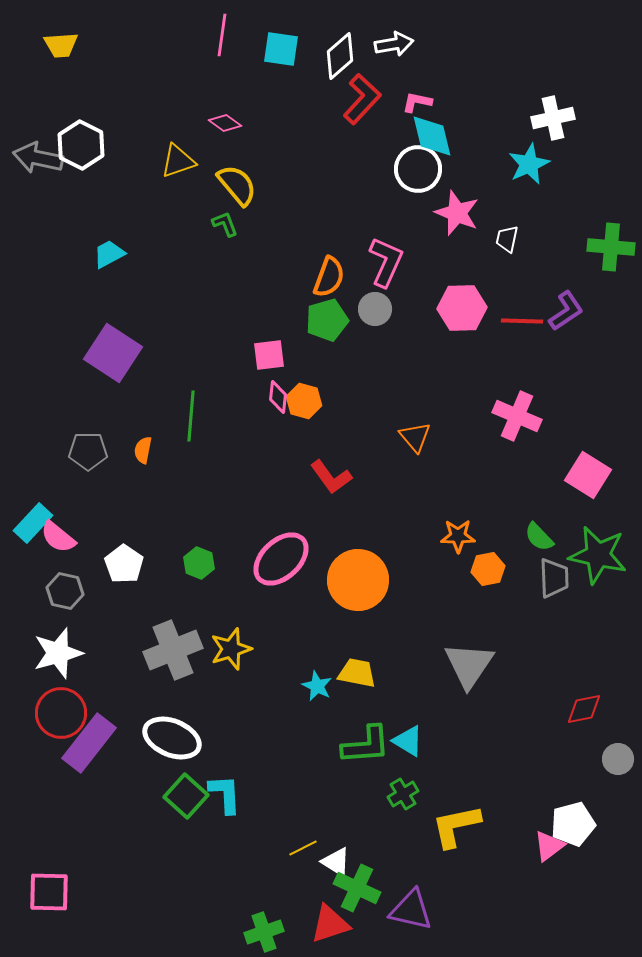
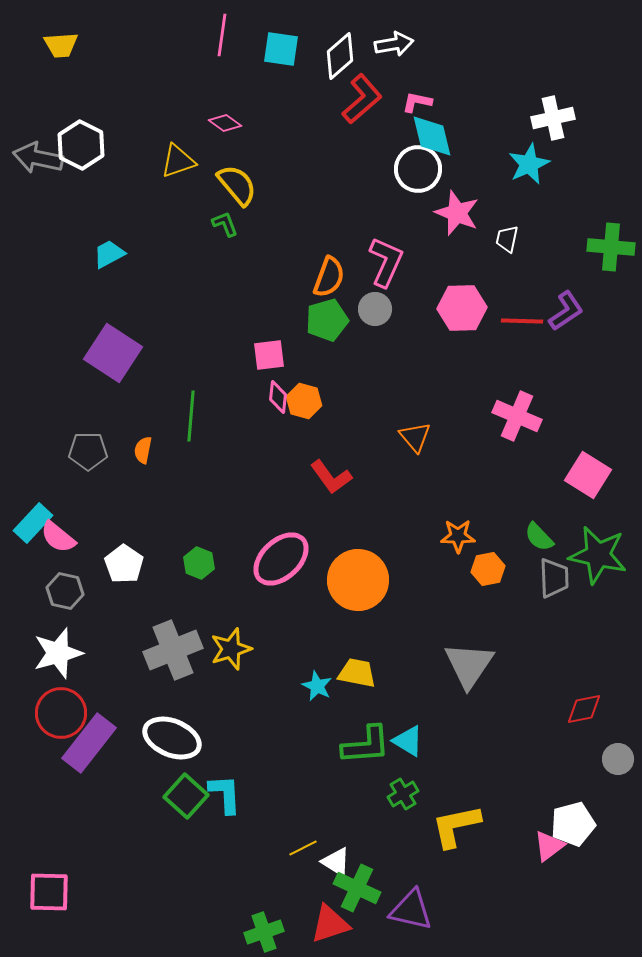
red L-shape at (362, 99): rotated 6 degrees clockwise
